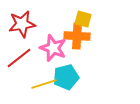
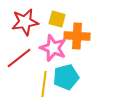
yellow square: moved 26 px left
red star: moved 3 px right, 2 px up
yellow line: rotated 65 degrees counterclockwise
